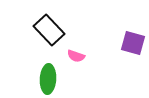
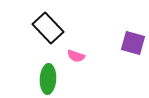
black rectangle: moved 1 px left, 2 px up
